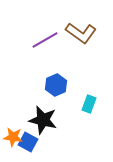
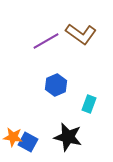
brown L-shape: moved 1 px down
purple line: moved 1 px right, 1 px down
black star: moved 25 px right, 17 px down
